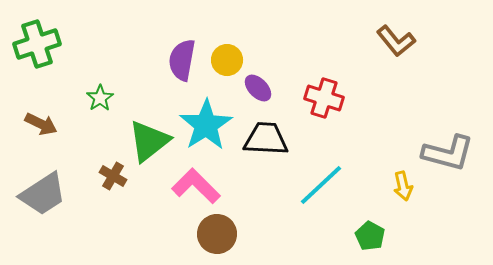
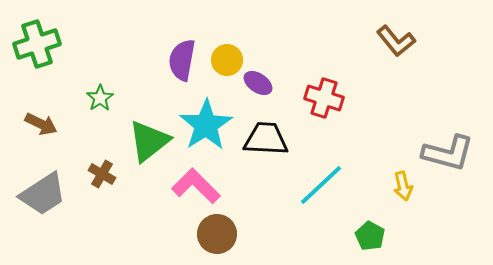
purple ellipse: moved 5 px up; rotated 12 degrees counterclockwise
brown cross: moved 11 px left, 2 px up
